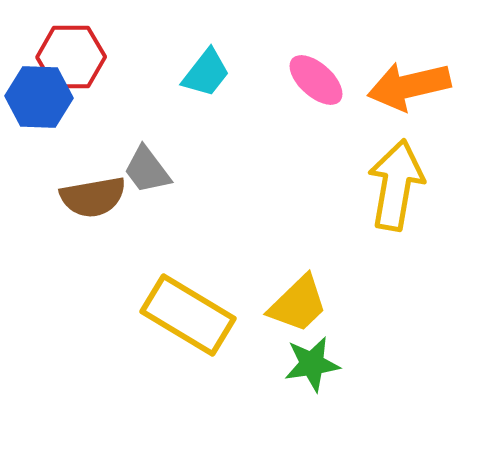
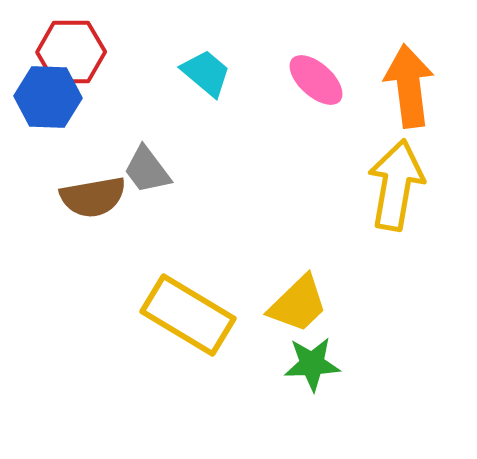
red hexagon: moved 5 px up
cyan trapezoid: rotated 88 degrees counterclockwise
orange arrow: rotated 96 degrees clockwise
blue hexagon: moved 9 px right
green star: rotated 6 degrees clockwise
